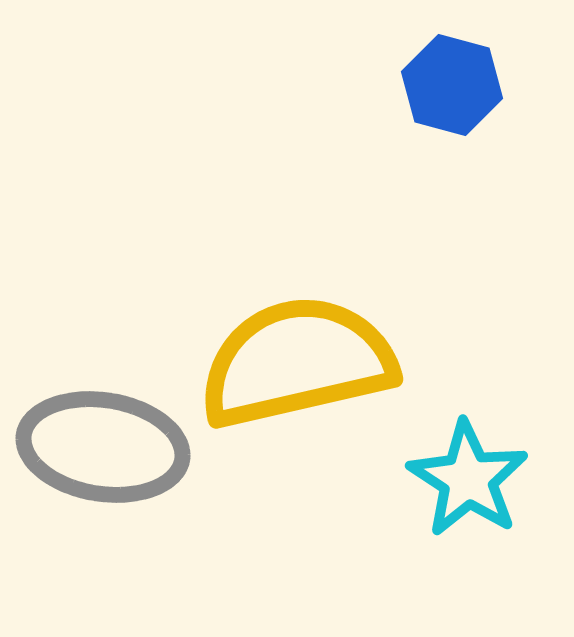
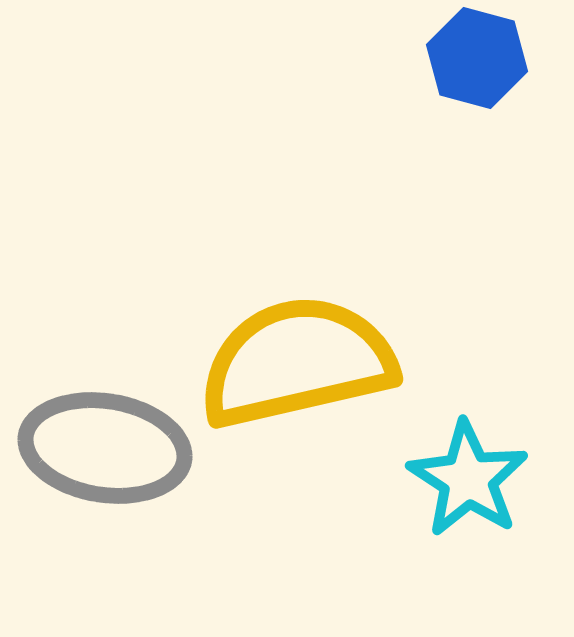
blue hexagon: moved 25 px right, 27 px up
gray ellipse: moved 2 px right, 1 px down
